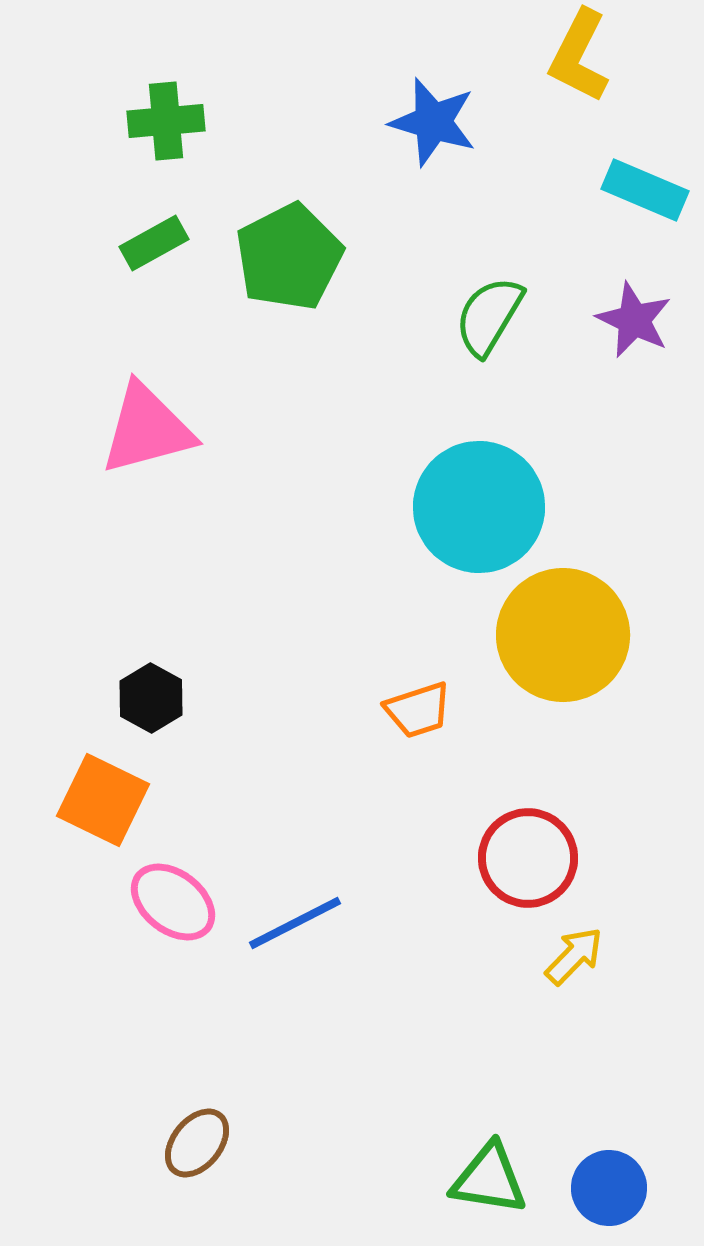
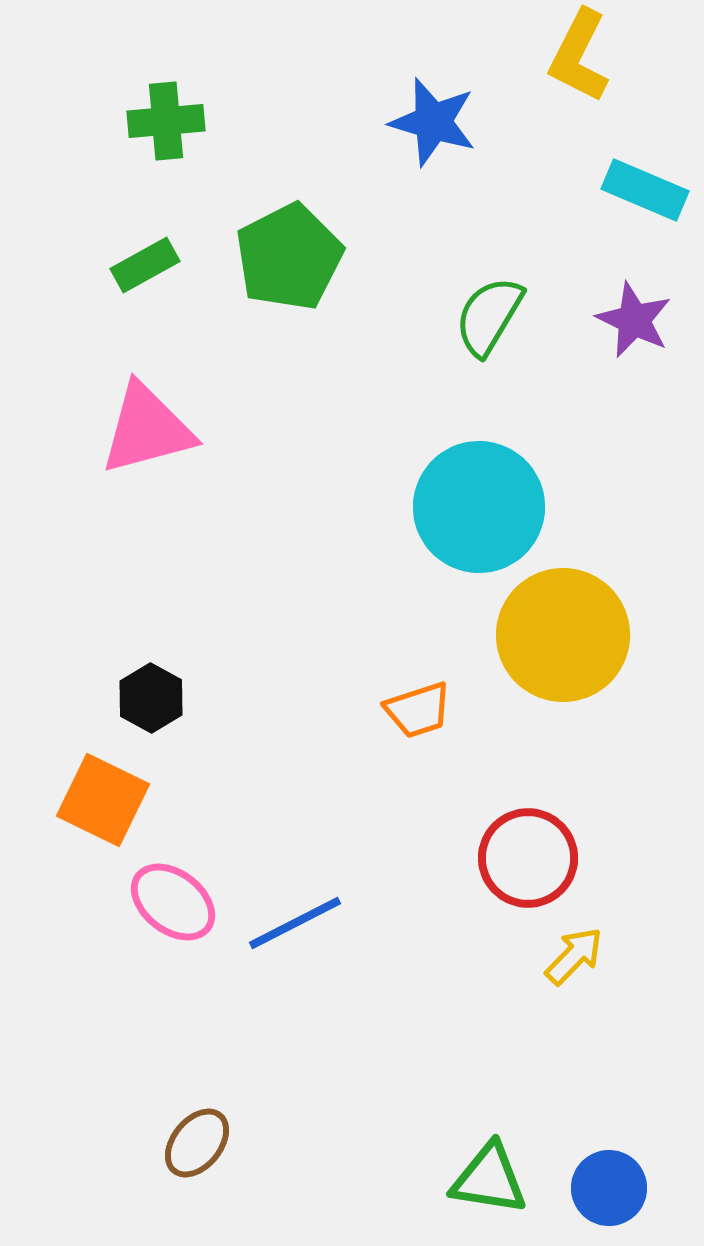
green rectangle: moved 9 px left, 22 px down
